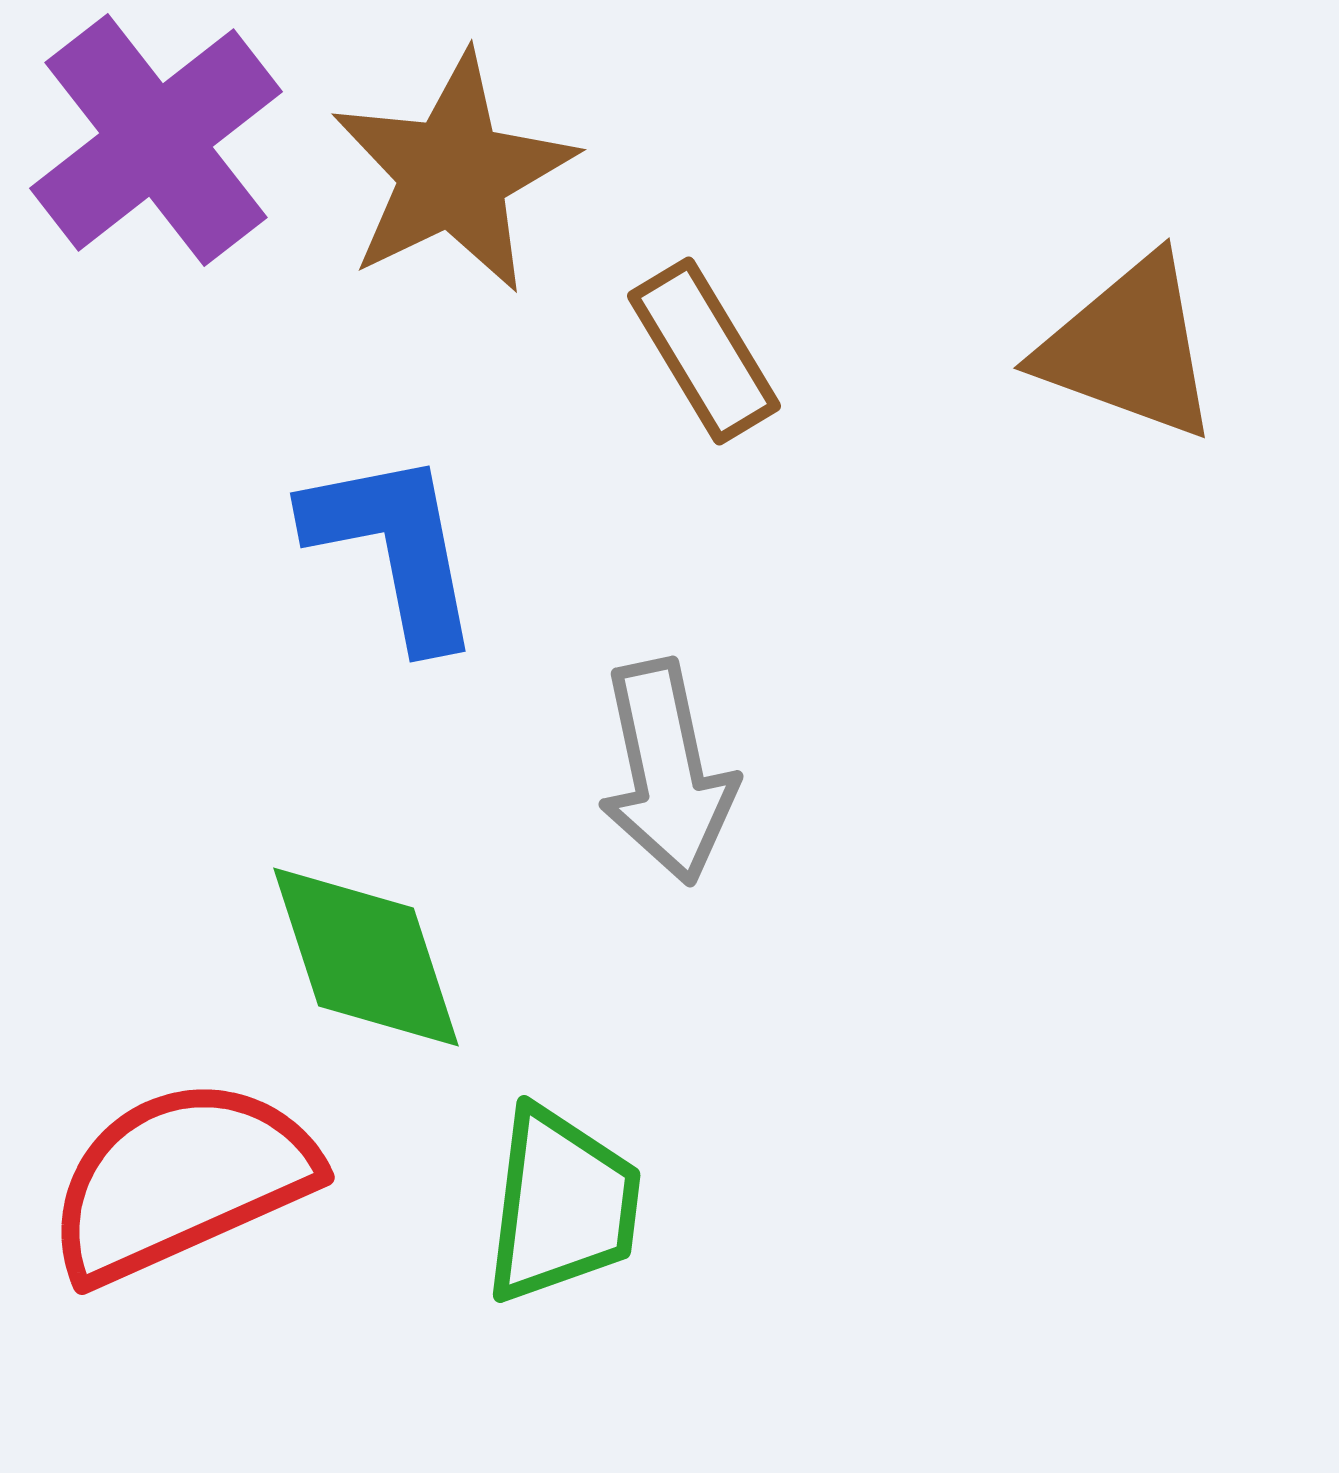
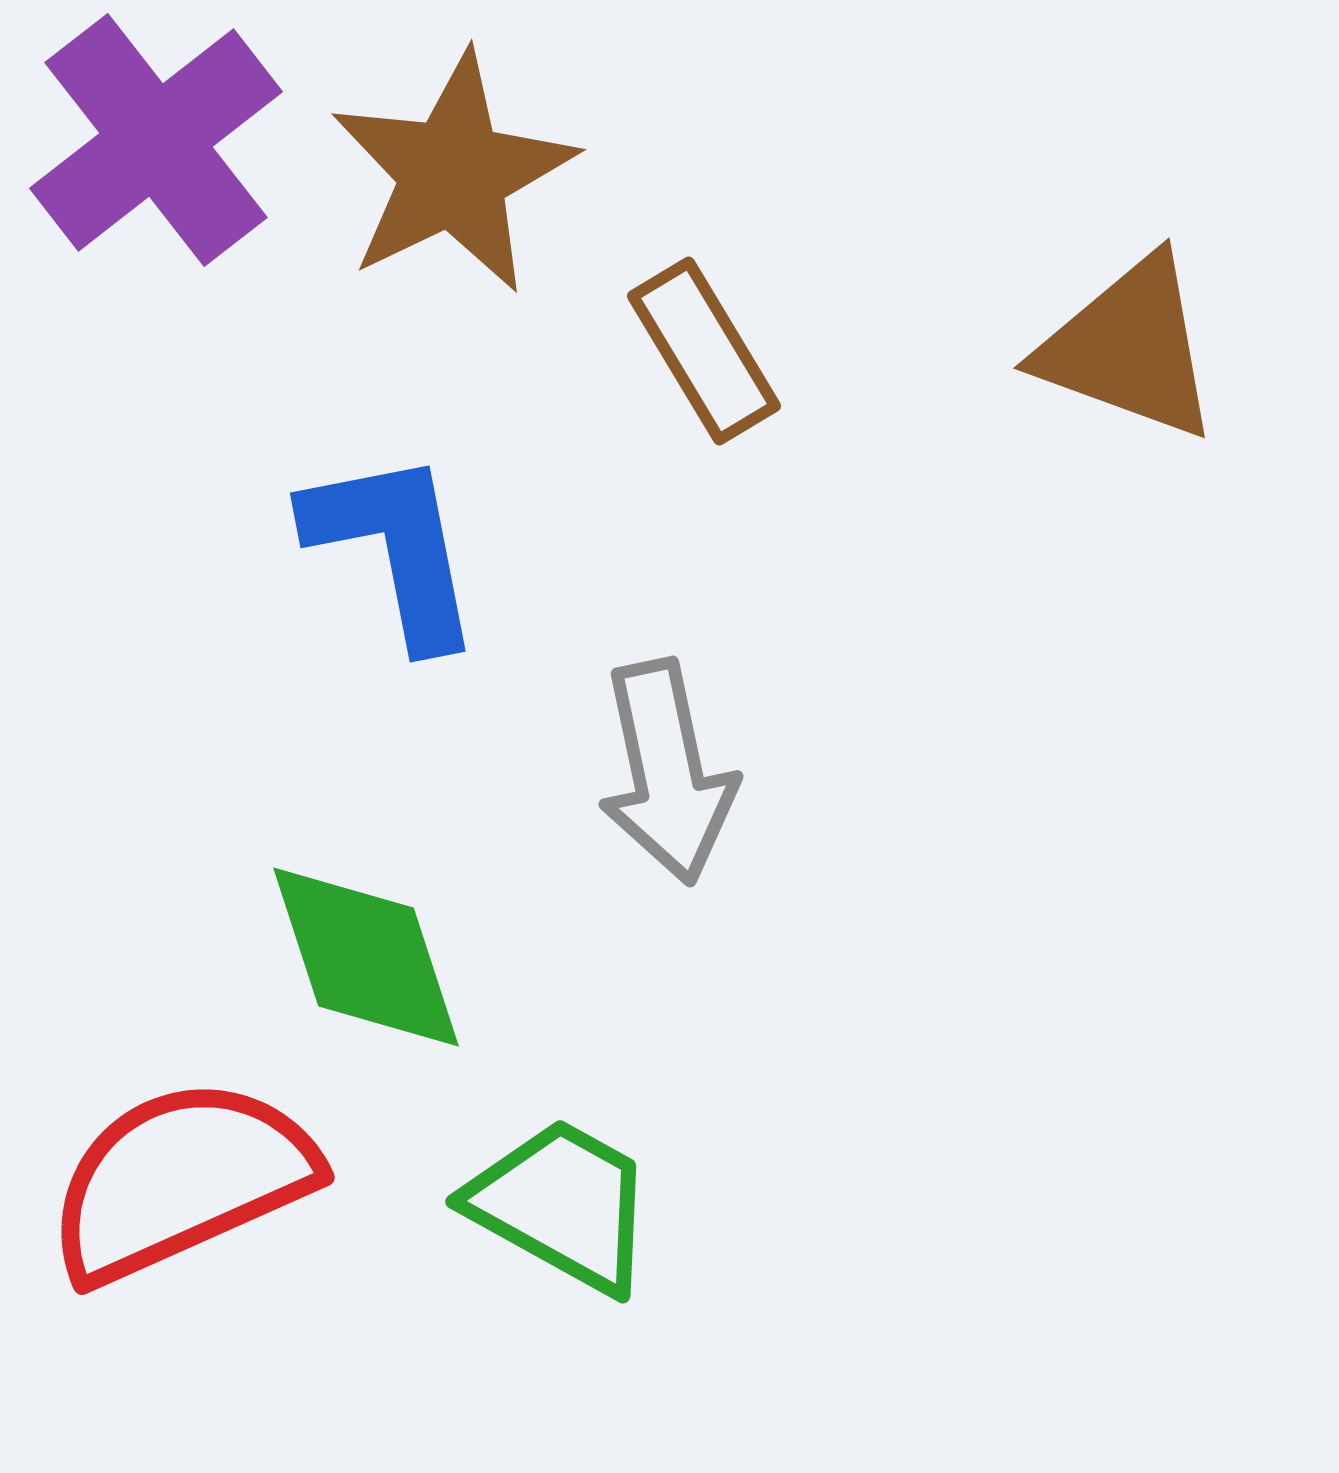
green trapezoid: rotated 68 degrees counterclockwise
